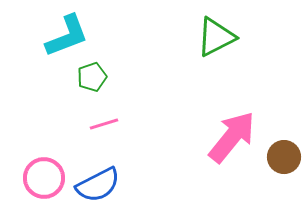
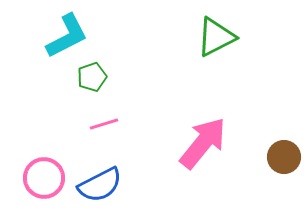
cyan L-shape: rotated 6 degrees counterclockwise
pink arrow: moved 29 px left, 6 px down
blue semicircle: moved 2 px right
